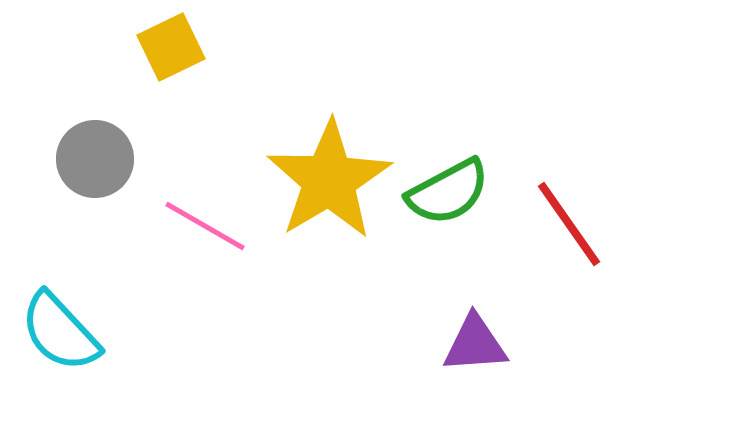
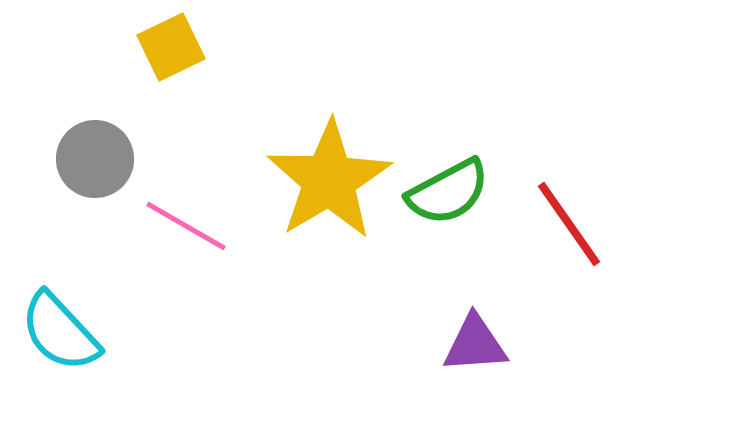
pink line: moved 19 px left
